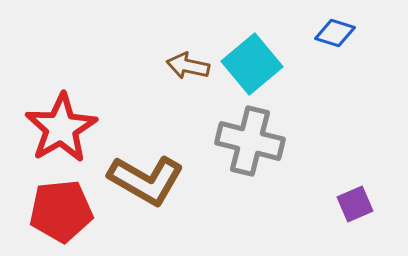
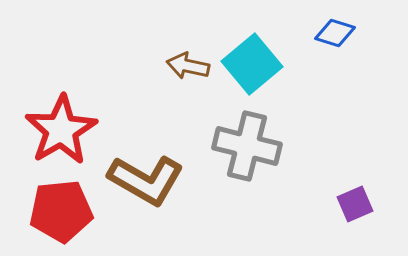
red star: moved 2 px down
gray cross: moved 3 px left, 5 px down
